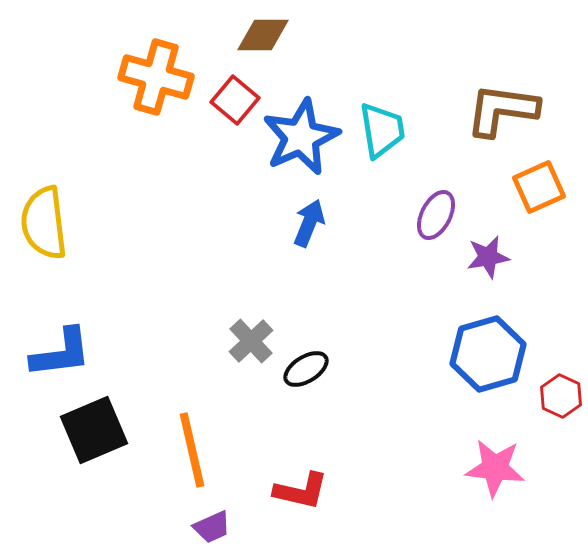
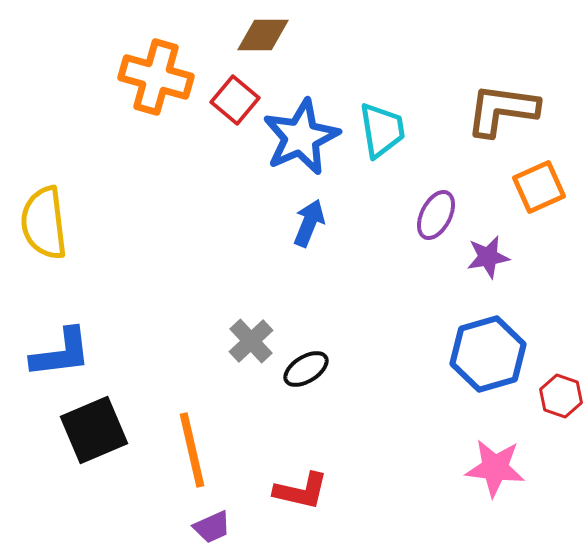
red hexagon: rotated 6 degrees counterclockwise
